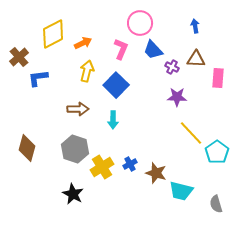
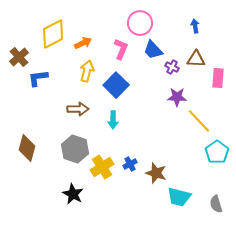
yellow line: moved 8 px right, 12 px up
cyan trapezoid: moved 2 px left, 6 px down
